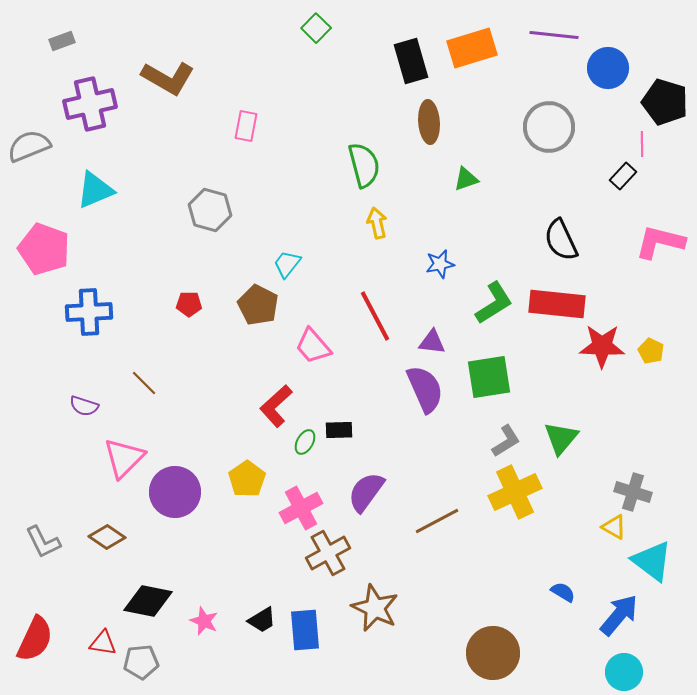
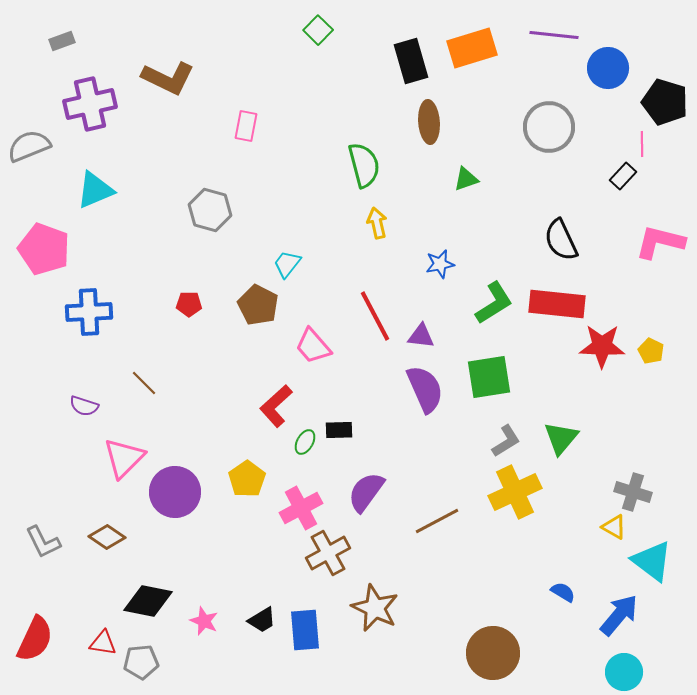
green square at (316, 28): moved 2 px right, 2 px down
brown L-shape at (168, 78): rotated 4 degrees counterclockwise
purple triangle at (432, 342): moved 11 px left, 6 px up
